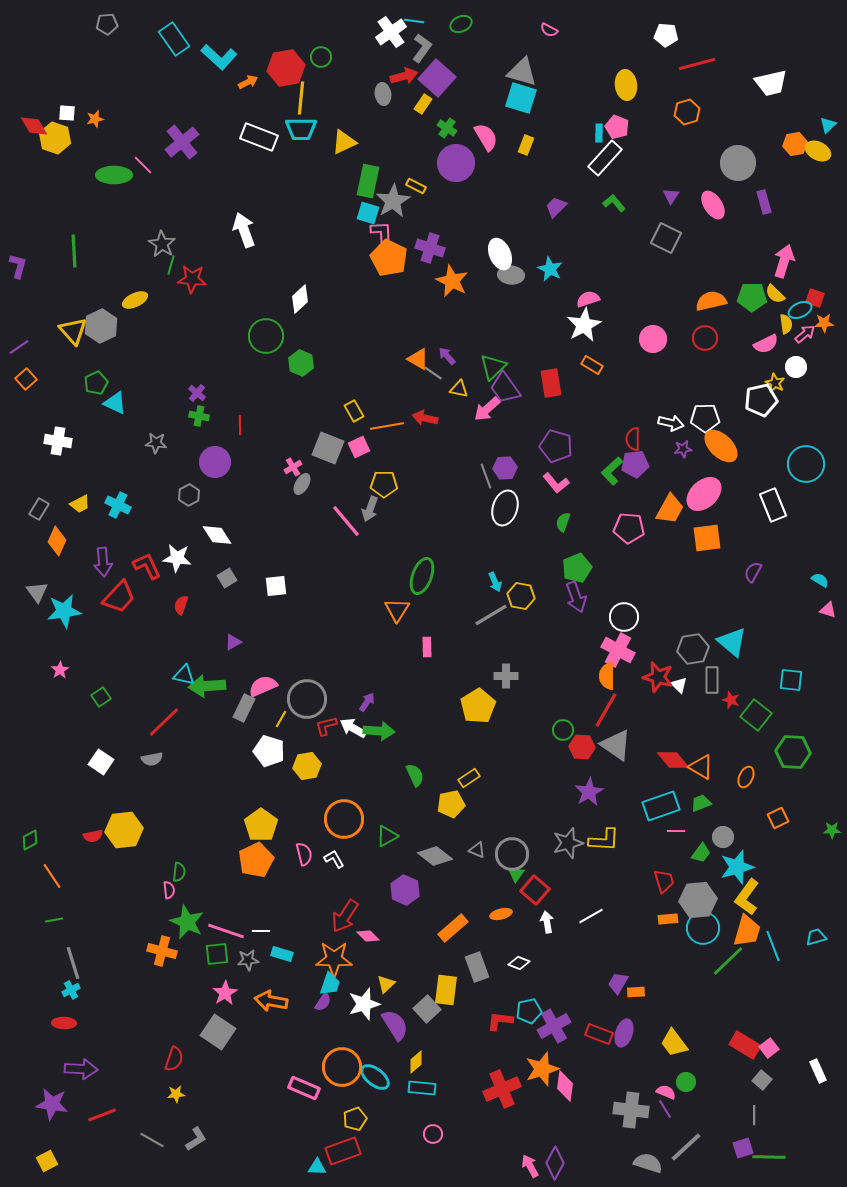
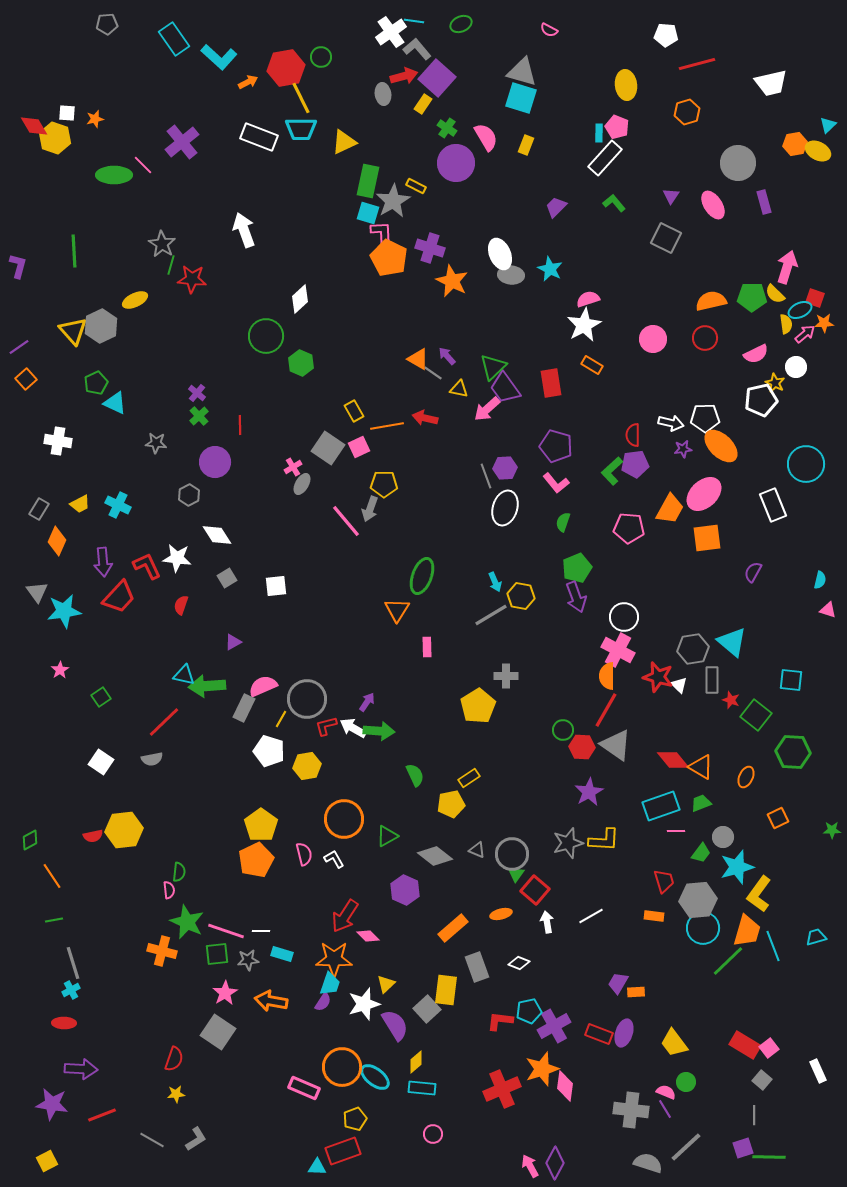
gray L-shape at (422, 48): moved 5 px left, 1 px down; rotated 76 degrees counterclockwise
yellow line at (301, 98): rotated 32 degrees counterclockwise
pink arrow at (784, 261): moved 3 px right, 6 px down
pink semicircle at (766, 344): moved 10 px left, 10 px down
green cross at (199, 416): rotated 36 degrees clockwise
red semicircle at (633, 439): moved 4 px up
gray square at (328, 448): rotated 12 degrees clockwise
cyan semicircle at (820, 580): rotated 72 degrees clockwise
yellow L-shape at (747, 897): moved 12 px right, 3 px up
orange rectangle at (668, 919): moved 14 px left, 3 px up; rotated 12 degrees clockwise
